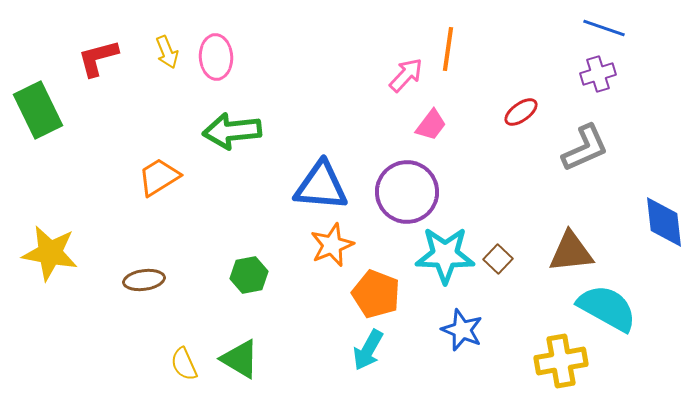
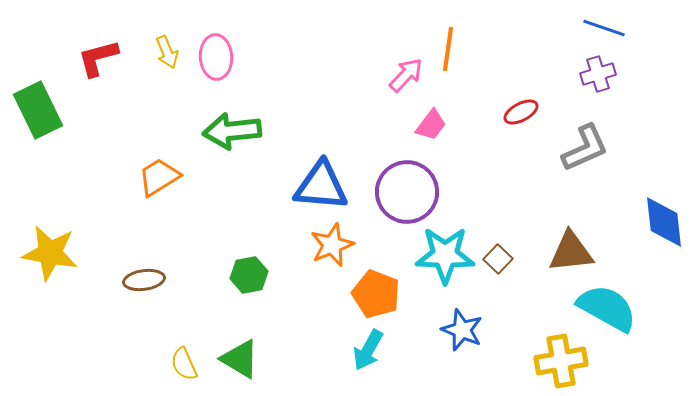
red ellipse: rotated 8 degrees clockwise
